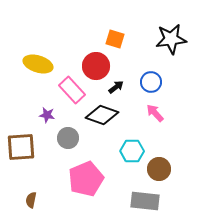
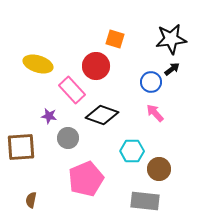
black arrow: moved 56 px right, 18 px up
purple star: moved 2 px right, 1 px down
